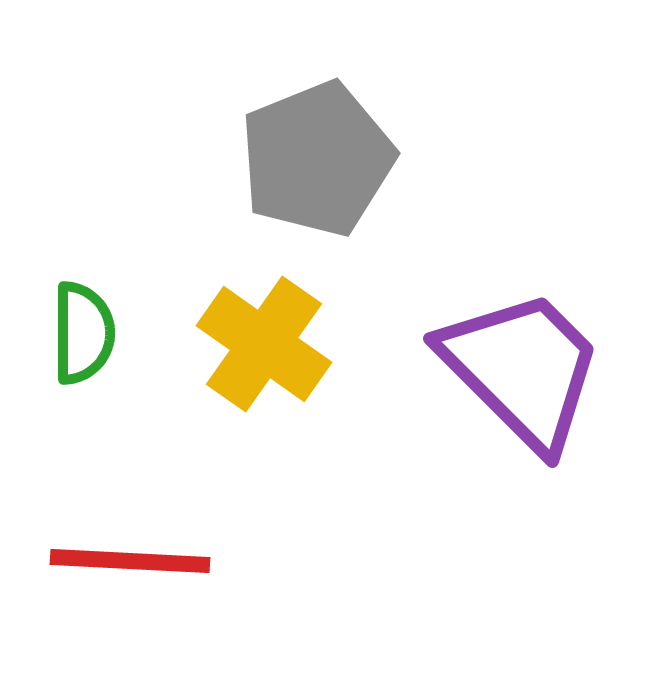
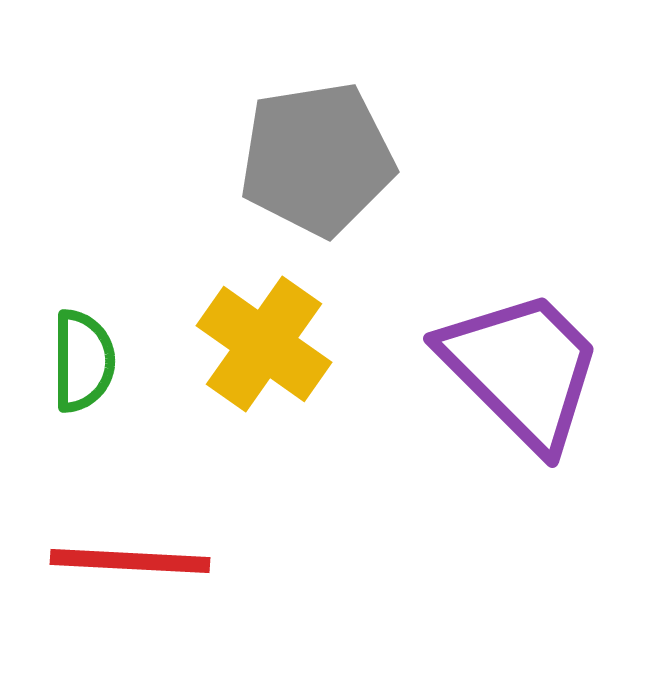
gray pentagon: rotated 13 degrees clockwise
green semicircle: moved 28 px down
